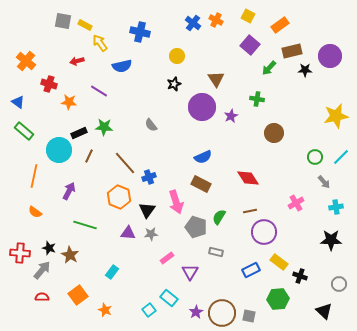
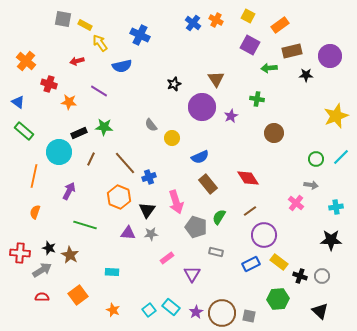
gray square at (63, 21): moved 2 px up
blue cross at (140, 32): moved 3 px down; rotated 12 degrees clockwise
purple square at (250, 45): rotated 12 degrees counterclockwise
yellow circle at (177, 56): moved 5 px left, 82 px down
green arrow at (269, 68): rotated 42 degrees clockwise
black star at (305, 70): moved 1 px right, 5 px down
yellow star at (336, 116): rotated 10 degrees counterclockwise
cyan circle at (59, 150): moved 2 px down
brown line at (89, 156): moved 2 px right, 3 px down
blue semicircle at (203, 157): moved 3 px left
green circle at (315, 157): moved 1 px right, 2 px down
gray arrow at (324, 182): moved 13 px left, 3 px down; rotated 40 degrees counterclockwise
brown rectangle at (201, 184): moved 7 px right; rotated 24 degrees clockwise
pink cross at (296, 203): rotated 21 degrees counterclockwise
brown line at (250, 211): rotated 24 degrees counterclockwise
orange semicircle at (35, 212): rotated 72 degrees clockwise
purple circle at (264, 232): moved 3 px down
gray arrow at (42, 270): rotated 18 degrees clockwise
blue rectangle at (251, 270): moved 6 px up
cyan rectangle at (112, 272): rotated 56 degrees clockwise
purple triangle at (190, 272): moved 2 px right, 2 px down
gray circle at (339, 284): moved 17 px left, 8 px up
cyan rectangle at (169, 298): moved 2 px right, 9 px down
orange star at (105, 310): moved 8 px right
black triangle at (324, 311): moved 4 px left
